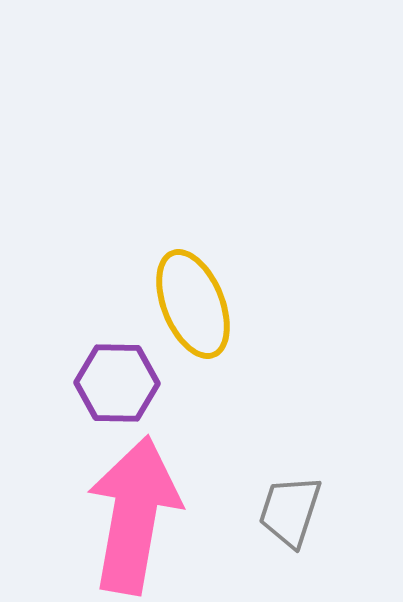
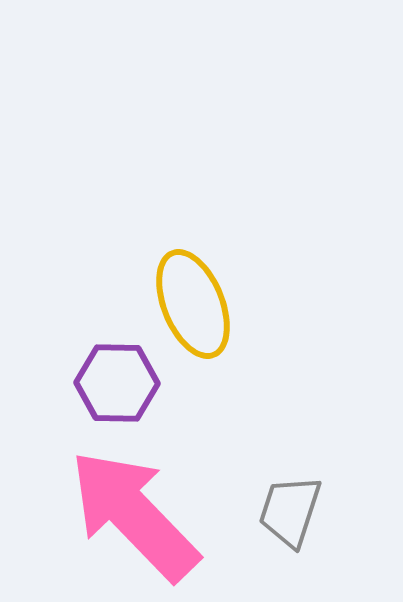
pink arrow: rotated 54 degrees counterclockwise
